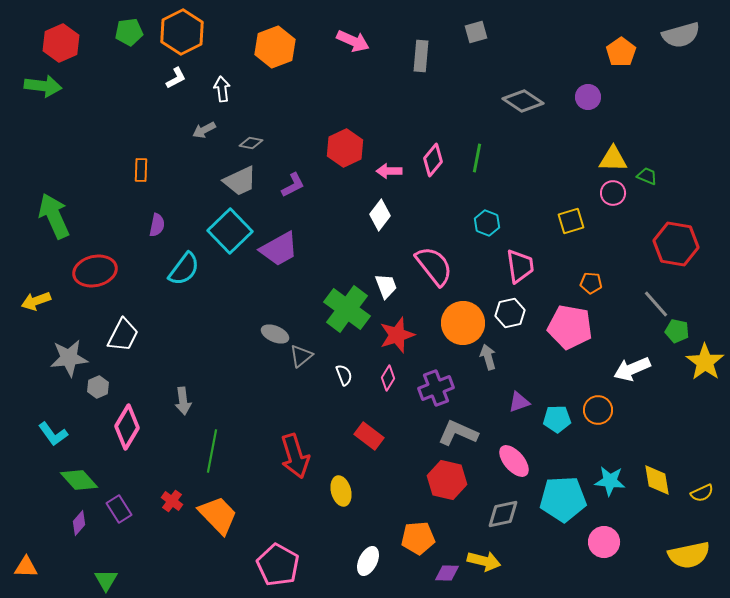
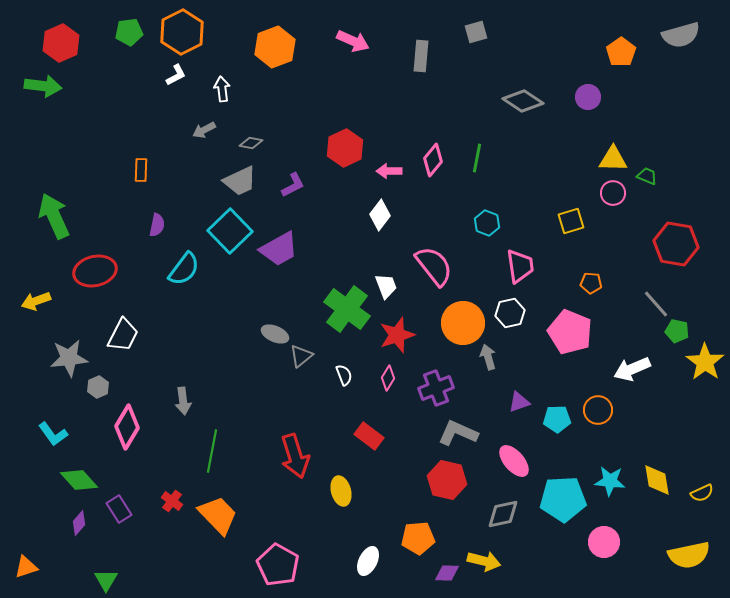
white L-shape at (176, 78): moved 3 px up
pink pentagon at (570, 327): moved 5 px down; rotated 12 degrees clockwise
orange triangle at (26, 567): rotated 20 degrees counterclockwise
